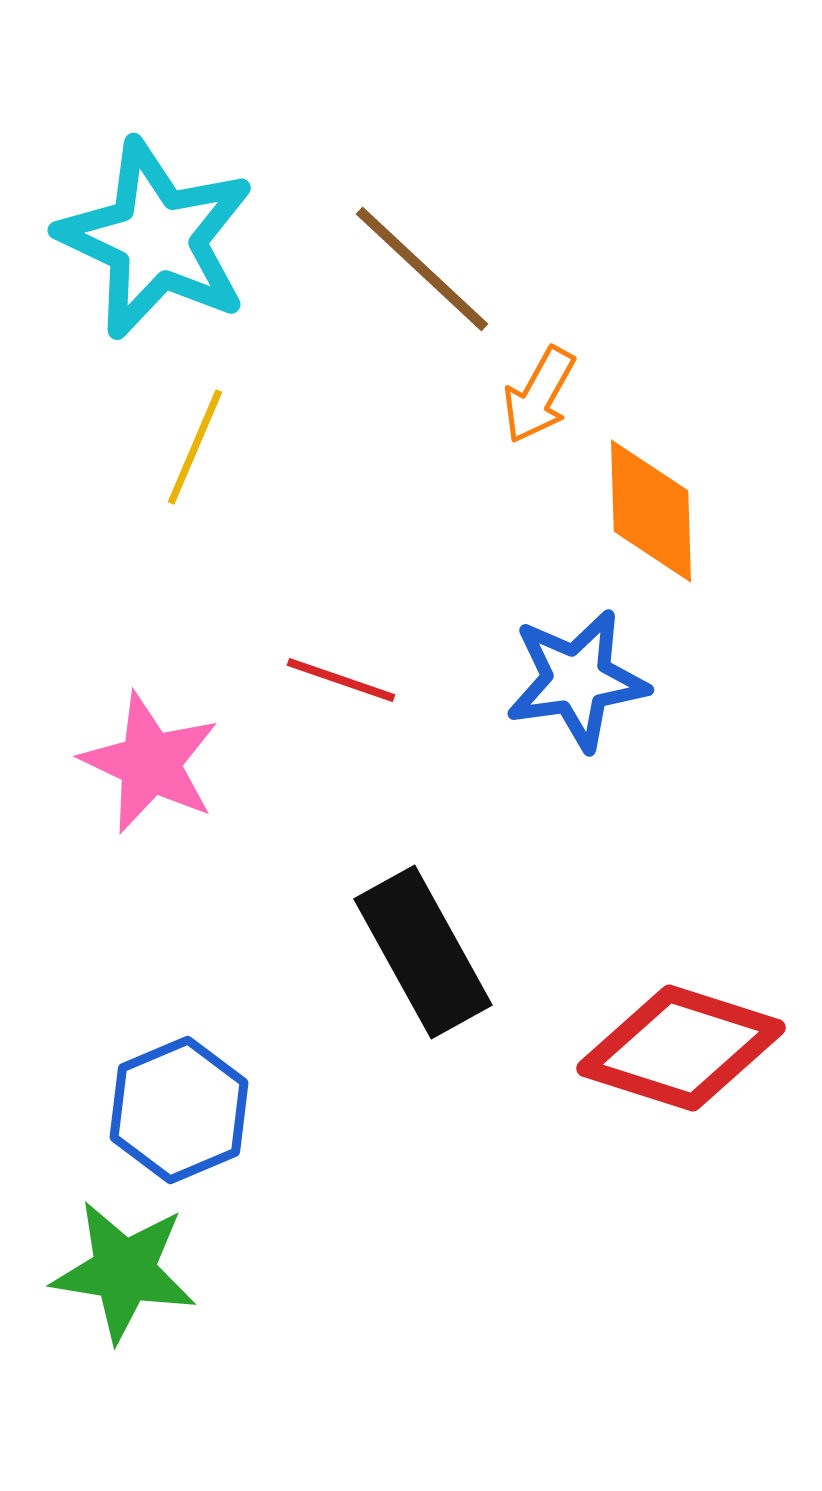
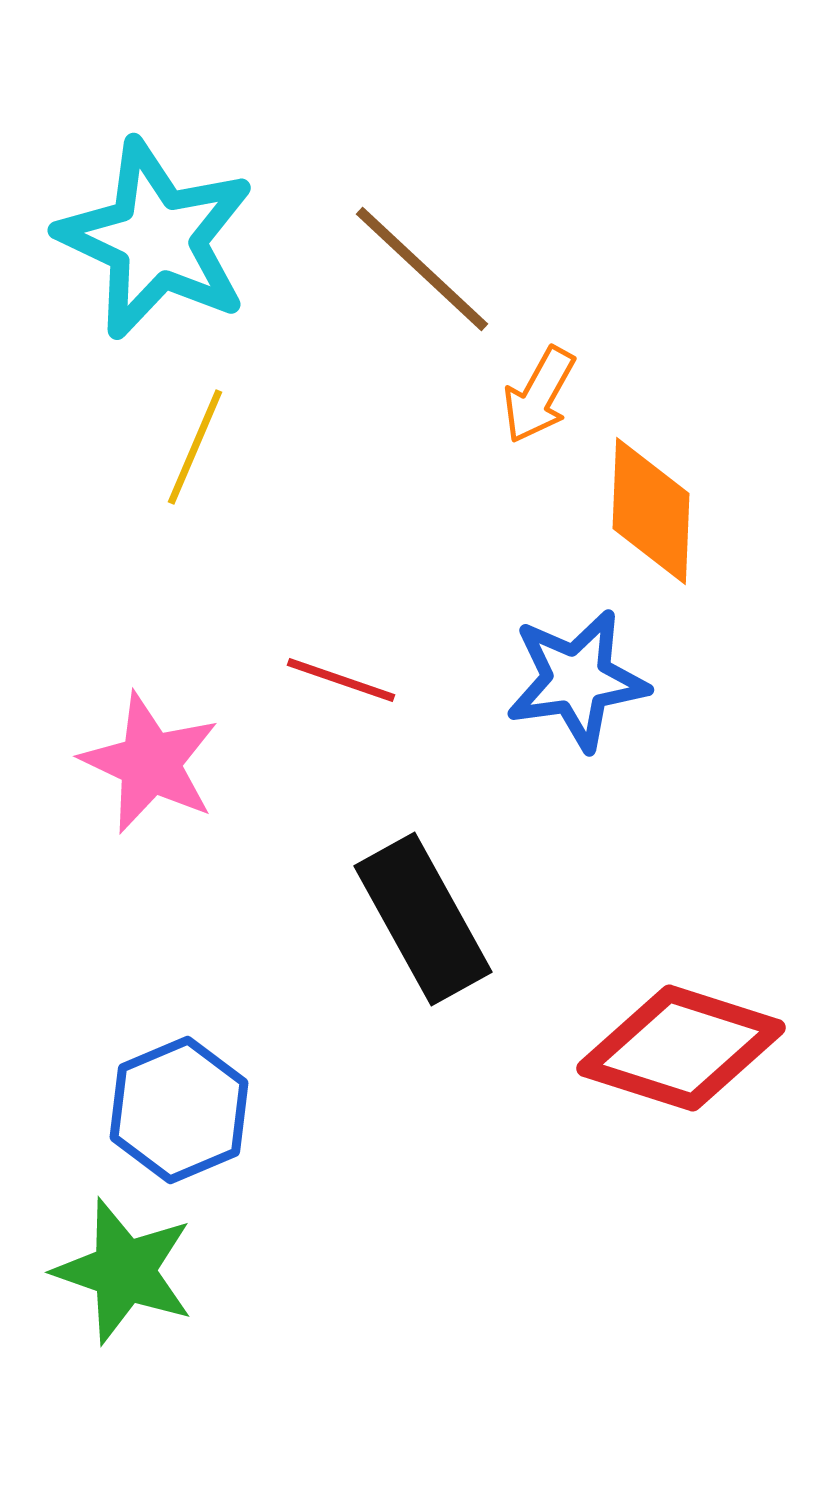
orange diamond: rotated 4 degrees clockwise
black rectangle: moved 33 px up
green star: rotated 10 degrees clockwise
